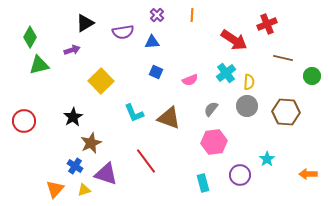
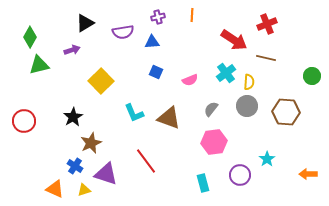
purple cross: moved 1 px right, 2 px down; rotated 32 degrees clockwise
brown line: moved 17 px left
orange triangle: rotated 48 degrees counterclockwise
